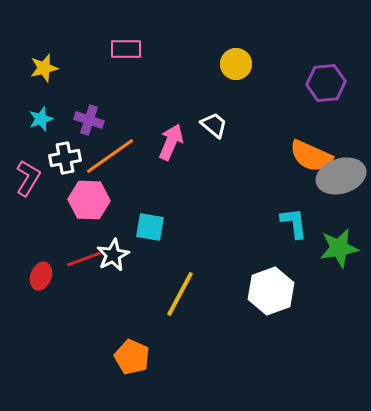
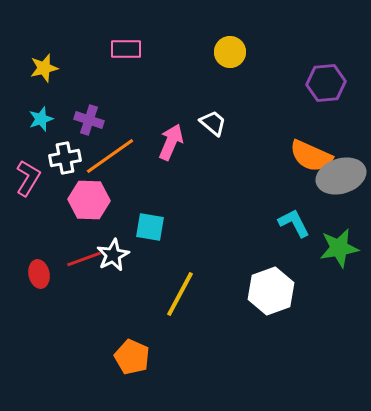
yellow circle: moved 6 px left, 12 px up
white trapezoid: moved 1 px left, 2 px up
cyan L-shape: rotated 20 degrees counterclockwise
red ellipse: moved 2 px left, 2 px up; rotated 32 degrees counterclockwise
